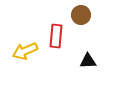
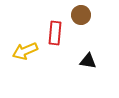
red rectangle: moved 1 px left, 3 px up
black triangle: rotated 12 degrees clockwise
